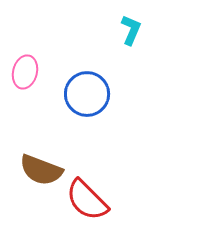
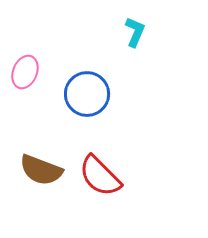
cyan L-shape: moved 4 px right, 2 px down
pink ellipse: rotated 8 degrees clockwise
red semicircle: moved 13 px right, 24 px up
